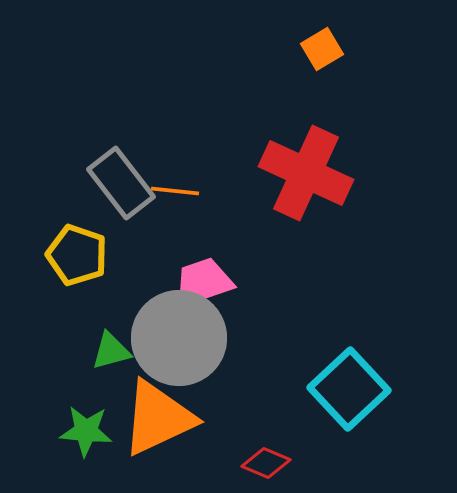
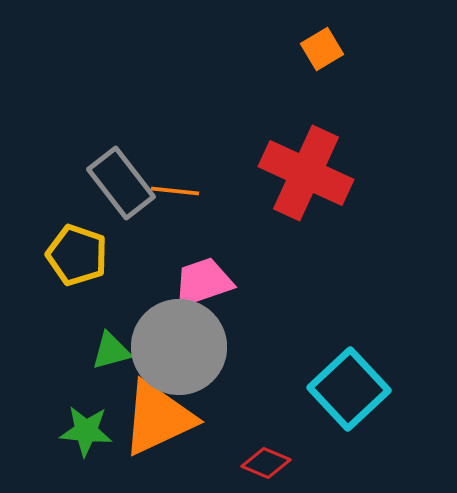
gray circle: moved 9 px down
